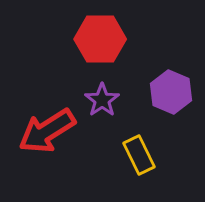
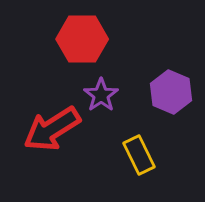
red hexagon: moved 18 px left
purple star: moved 1 px left, 5 px up
red arrow: moved 5 px right, 2 px up
